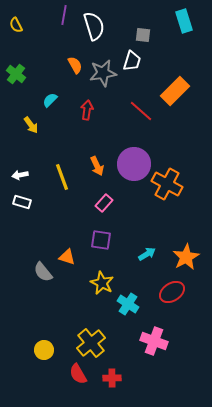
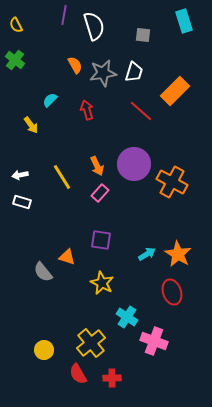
white trapezoid: moved 2 px right, 11 px down
green cross: moved 1 px left, 14 px up
red arrow: rotated 24 degrees counterclockwise
yellow line: rotated 12 degrees counterclockwise
orange cross: moved 5 px right, 2 px up
pink rectangle: moved 4 px left, 10 px up
orange star: moved 8 px left, 3 px up; rotated 12 degrees counterclockwise
red ellipse: rotated 75 degrees counterclockwise
cyan cross: moved 1 px left, 13 px down
